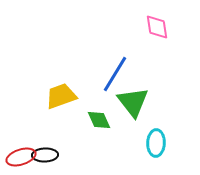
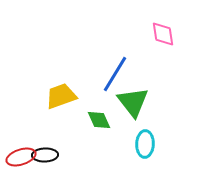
pink diamond: moved 6 px right, 7 px down
cyan ellipse: moved 11 px left, 1 px down
